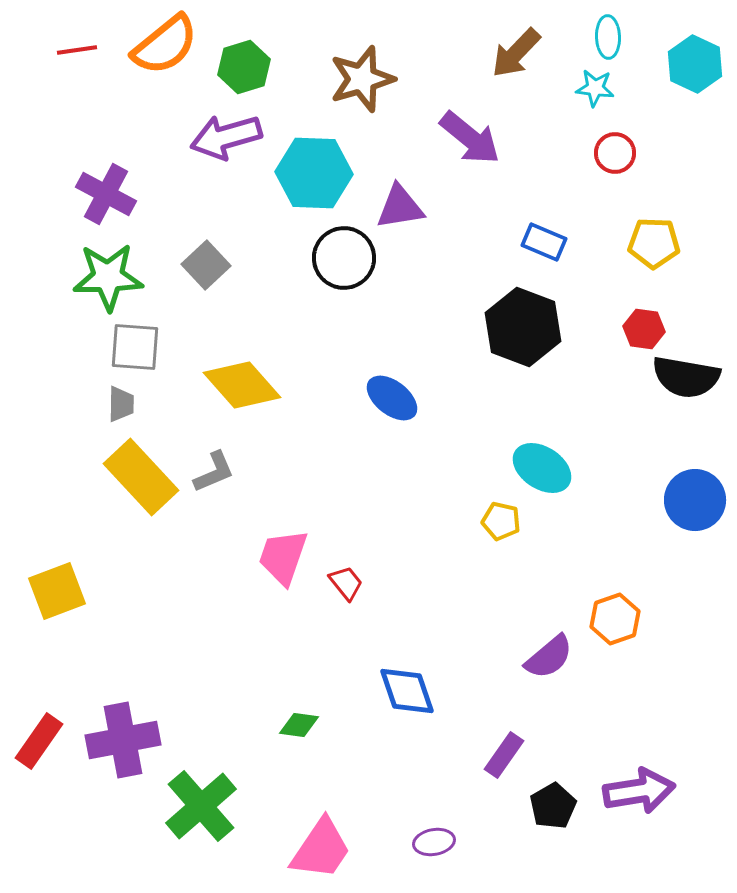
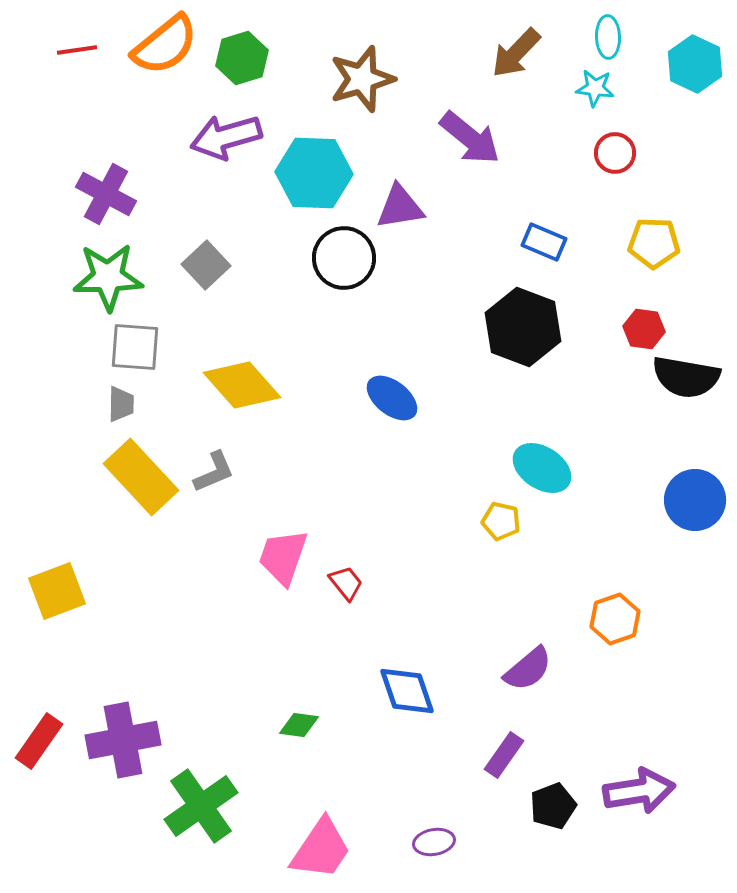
green hexagon at (244, 67): moved 2 px left, 9 px up
purple semicircle at (549, 657): moved 21 px left, 12 px down
green cross at (201, 806): rotated 6 degrees clockwise
black pentagon at (553, 806): rotated 9 degrees clockwise
